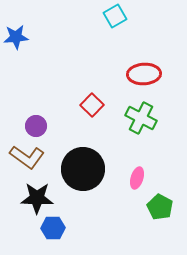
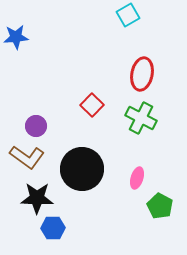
cyan square: moved 13 px right, 1 px up
red ellipse: moved 2 px left; rotated 76 degrees counterclockwise
black circle: moved 1 px left
green pentagon: moved 1 px up
